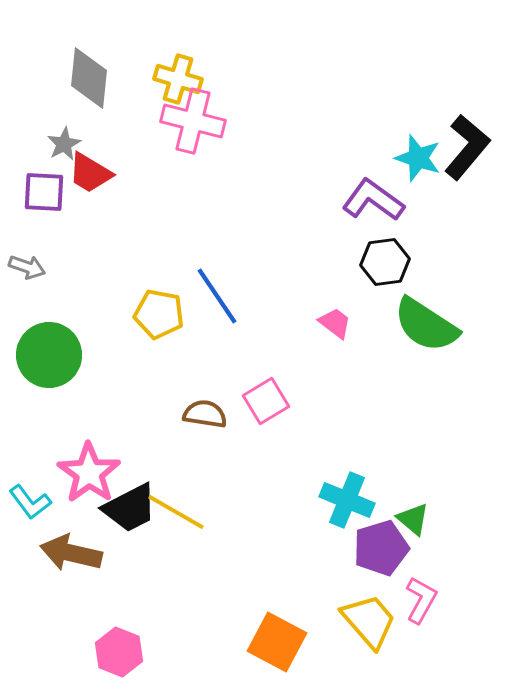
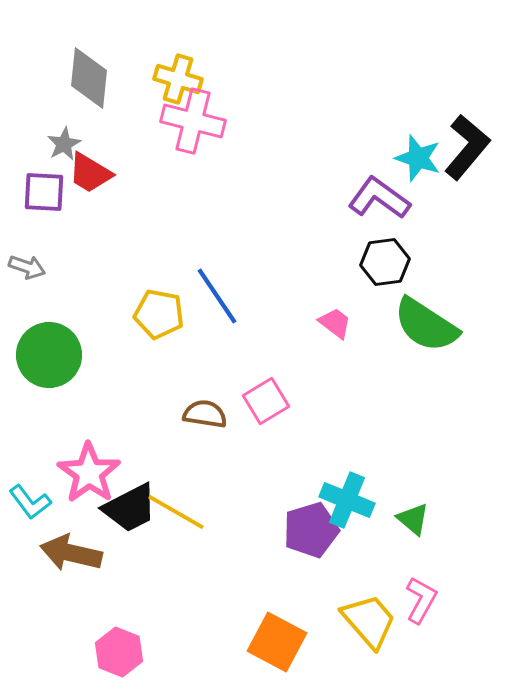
purple L-shape: moved 6 px right, 2 px up
purple pentagon: moved 70 px left, 18 px up
